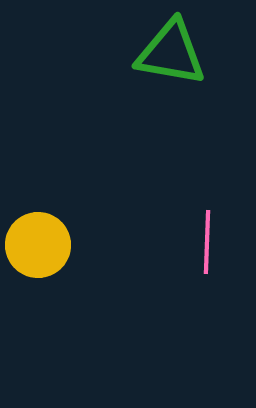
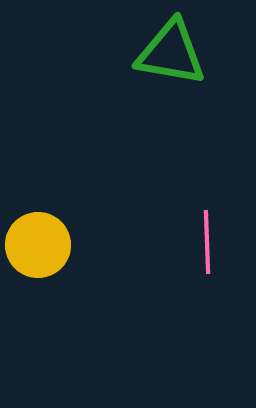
pink line: rotated 4 degrees counterclockwise
